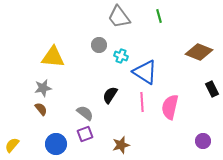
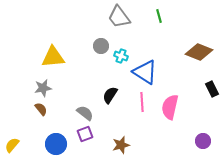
gray circle: moved 2 px right, 1 px down
yellow triangle: rotated 10 degrees counterclockwise
